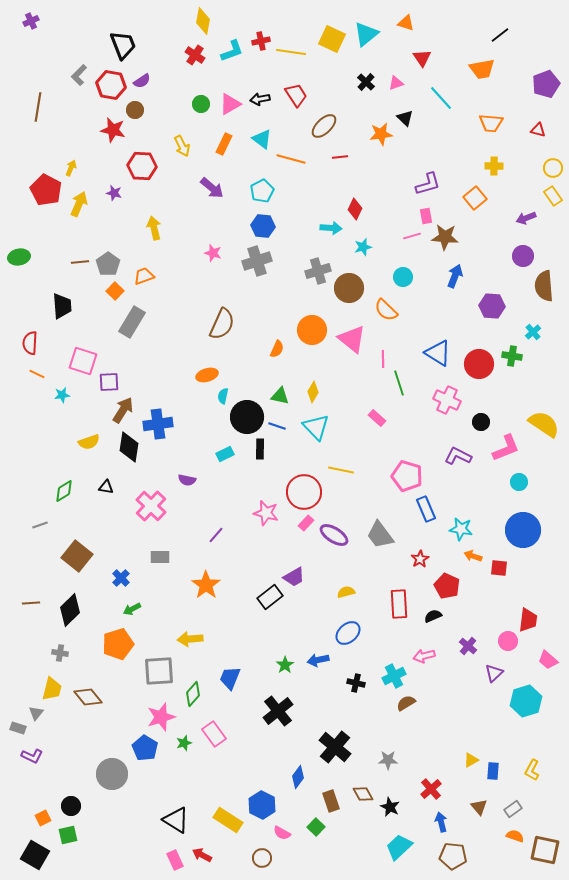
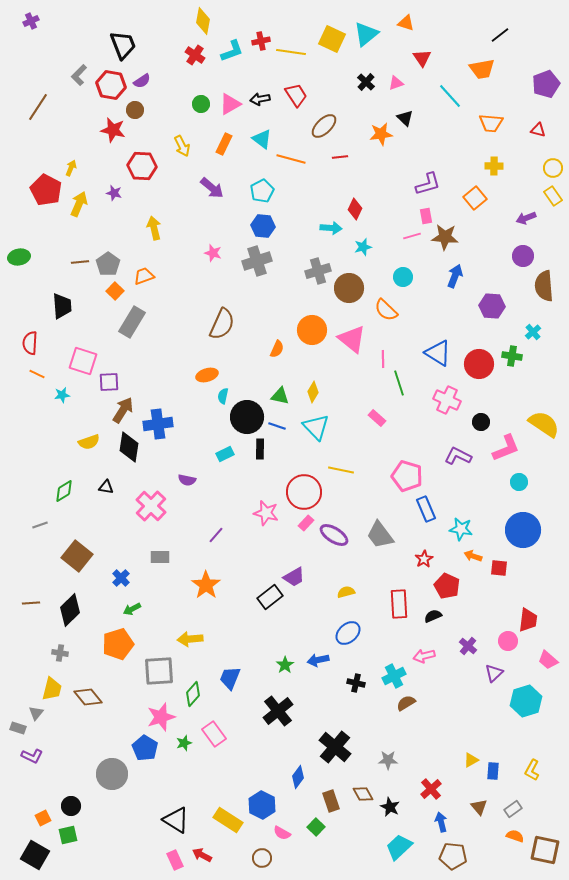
cyan line at (441, 98): moved 9 px right, 2 px up
brown line at (38, 107): rotated 24 degrees clockwise
red star at (420, 559): moved 4 px right
